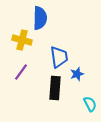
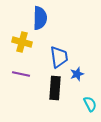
yellow cross: moved 2 px down
purple line: moved 2 px down; rotated 66 degrees clockwise
